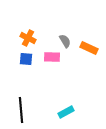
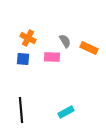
blue square: moved 3 px left
